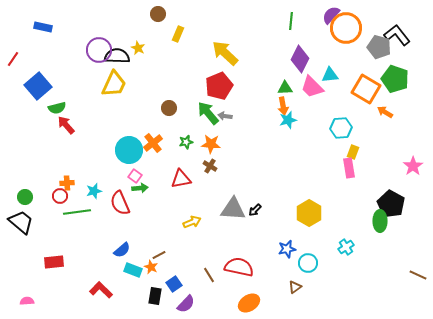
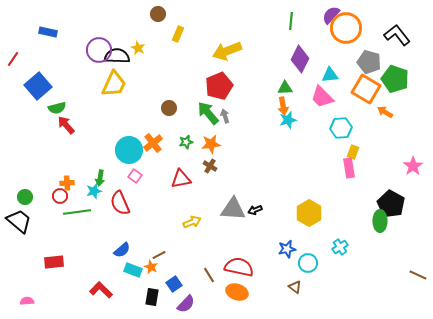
blue rectangle at (43, 27): moved 5 px right, 5 px down
gray pentagon at (379, 47): moved 10 px left, 15 px down
yellow arrow at (225, 53): moved 2 px right, 2 px up; rotated 64 degrees counterclockwise
pink trapezoid at (312, 87): moved 10 px right, 10 px down
gray arrow at (225, 116): rotated 64 degrees clockwise
orange star at (211, 144): rotated 12 degrees counterclockwise
green arrow at (140, 188): moved 40 px left, 10 px up; rotated 105 degrees clockwise
black arrow at (255, 210): rotated 24 degrees clockwise
black trapezoid at (21, 222): moved 2 px left, 1 px up
cyan cross at (346, 247): moved 6 px left
brown triangle at (295, 287): rotated 48 degrees counterclockwise
black rectangle at (155, 296): moved 3 px left, 1 px down
orange ellipse at (249, 303): moved 12 px left, 11 px up; rotated 50 degrees clockwise
